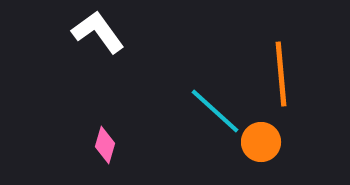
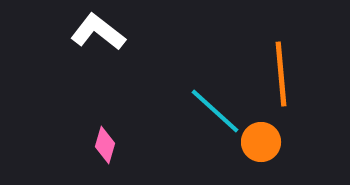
white L-shape: rotated 16 degrees counterclockwise
